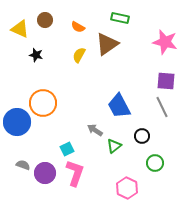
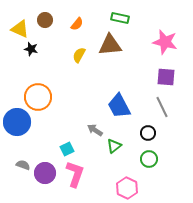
orange semicircle: moved 1 px left, 3 px up; rotated 80 degrees counterclockwise
brown triangle: moved 3 px right, 1 px down; rotated 30 degrees clockwise
black star: moved 5 px left, 6 px up
purple square: moved 4 px up
orange circle: moved 5 px left, 6 px up
black circle: moved 6 px right, 3 px up
green circle: moved 6 px left, 4 px up
pink L-shape: moved 1 px down
